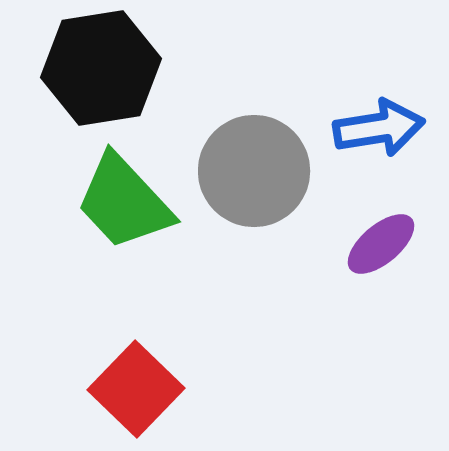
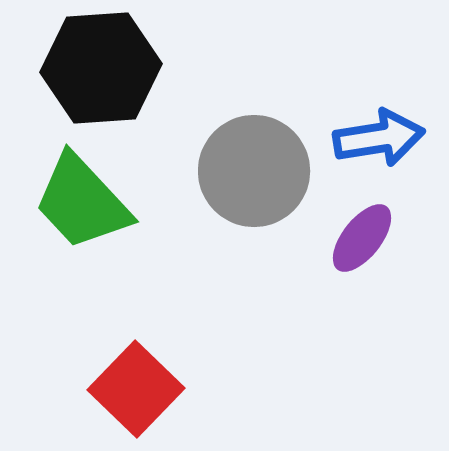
black hexagon: rotated 5 degrees clockwise
blue arrow: moved 10 px down
green trapezoid: moved 42 px left
purple ellipse: moved 19 px left, 6 px up; rotated 12 degrees counterclockwise
